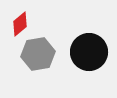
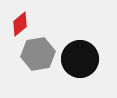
black circle: moved 9 px left, 7 px down
